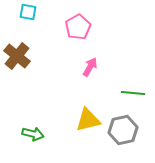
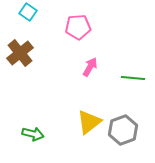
cyan square: rotated 24 degrees clockwise
pink pentagon: rotated 25 degrees clockwise
brown cross: moved 3 px right, 3 px up; rotated 12 degrees clockwise
green line: moved 15 px up
yellow triangle: moved 1 px right, 2 px down; rotated 24 degrees counterclockwise
gray hexagon: rotated 8 degrees counterclockwise
